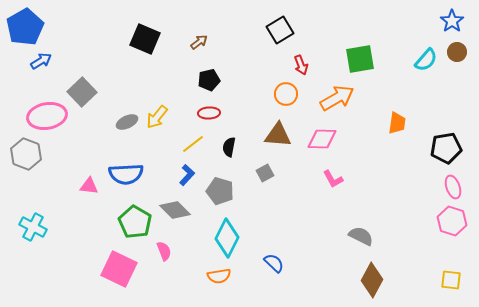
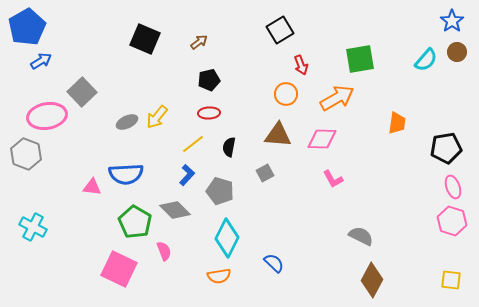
blue pentagon at (25, 27): moved 2 px right
pink triangle at (89, 186): moved 3 px right, 1 px down
